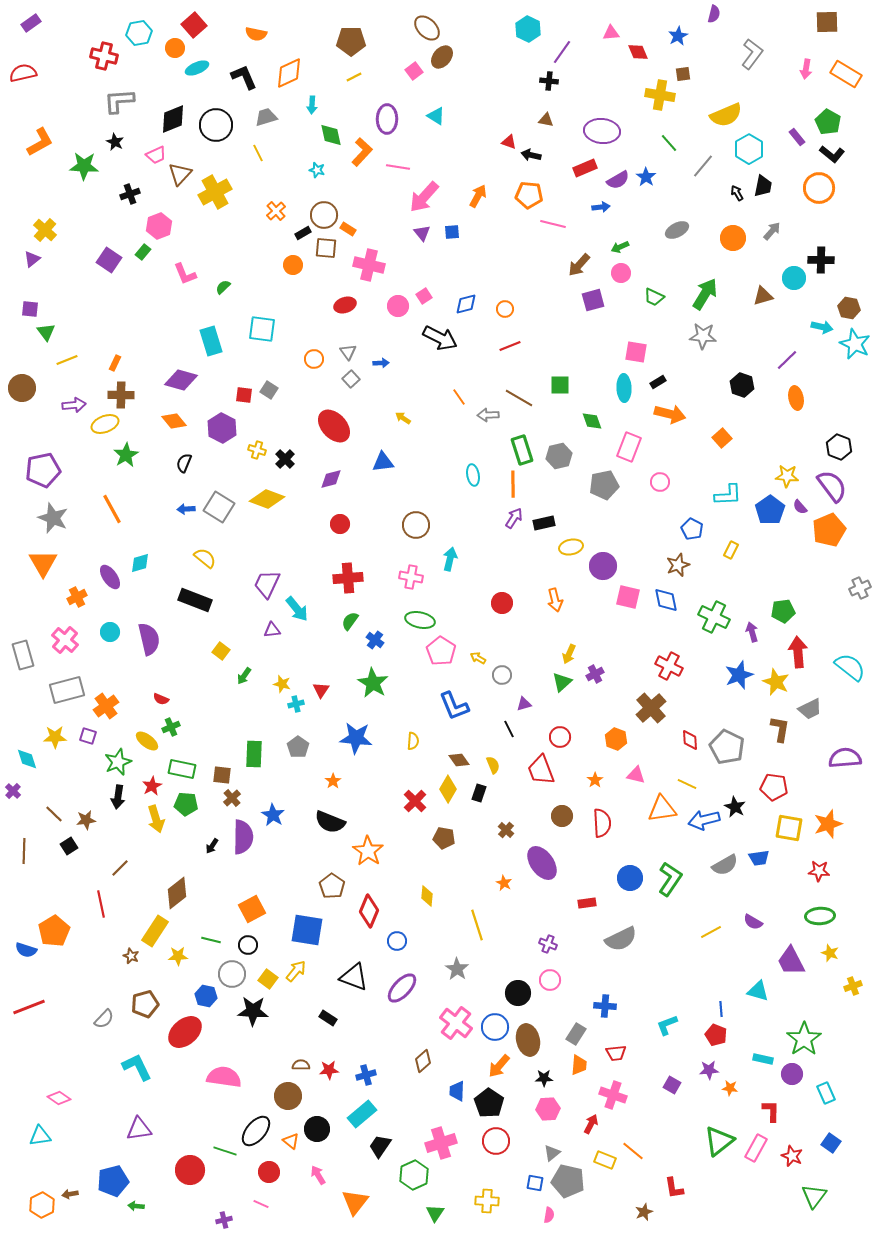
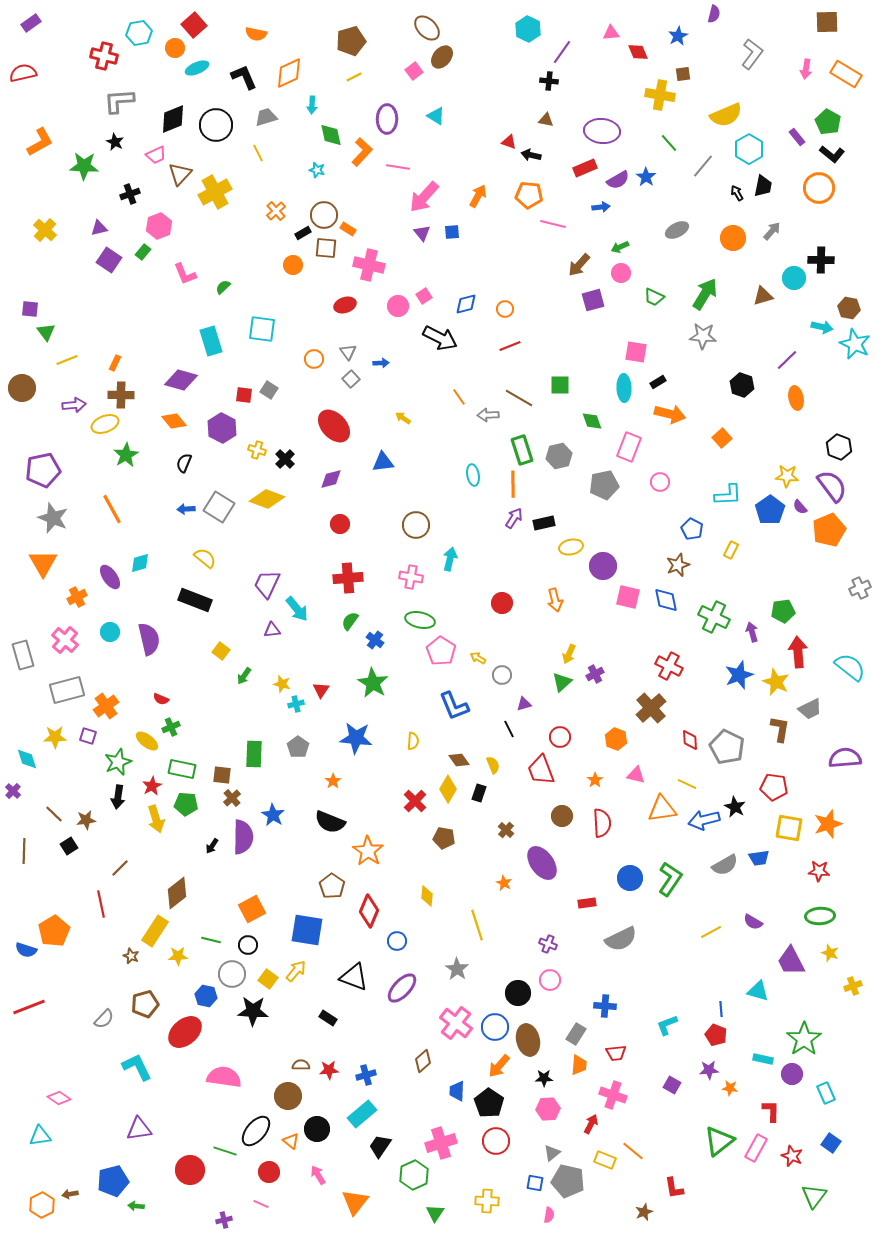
brown pentagon at (351, 41): rotated 16 degrees counterclockwise
purple triangle at (32, 259): moved 67 px right, 31 px up; rotated 24 degrees clockwise
